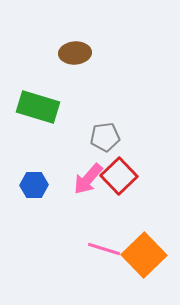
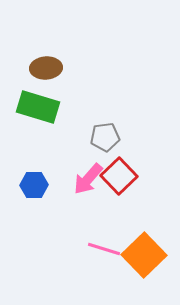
brown ellipse: moved 29 px left, 15 px down
